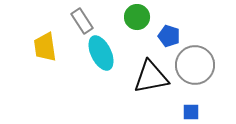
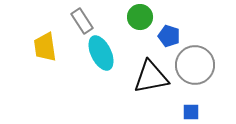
green circle: moved 3 px right
